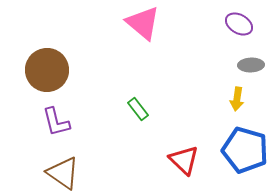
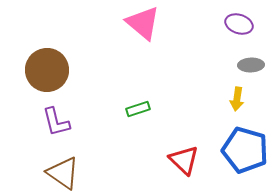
purple ellipse: rotated 12 degrees counterclockwise
green rectangle: rotated 70 degrees counterclockwise
